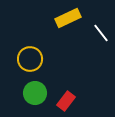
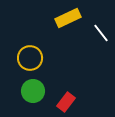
yellow circle: moved 1 px up
green circle: moved 2 px left, 2 px up
red rectangle: moved 1 px down
